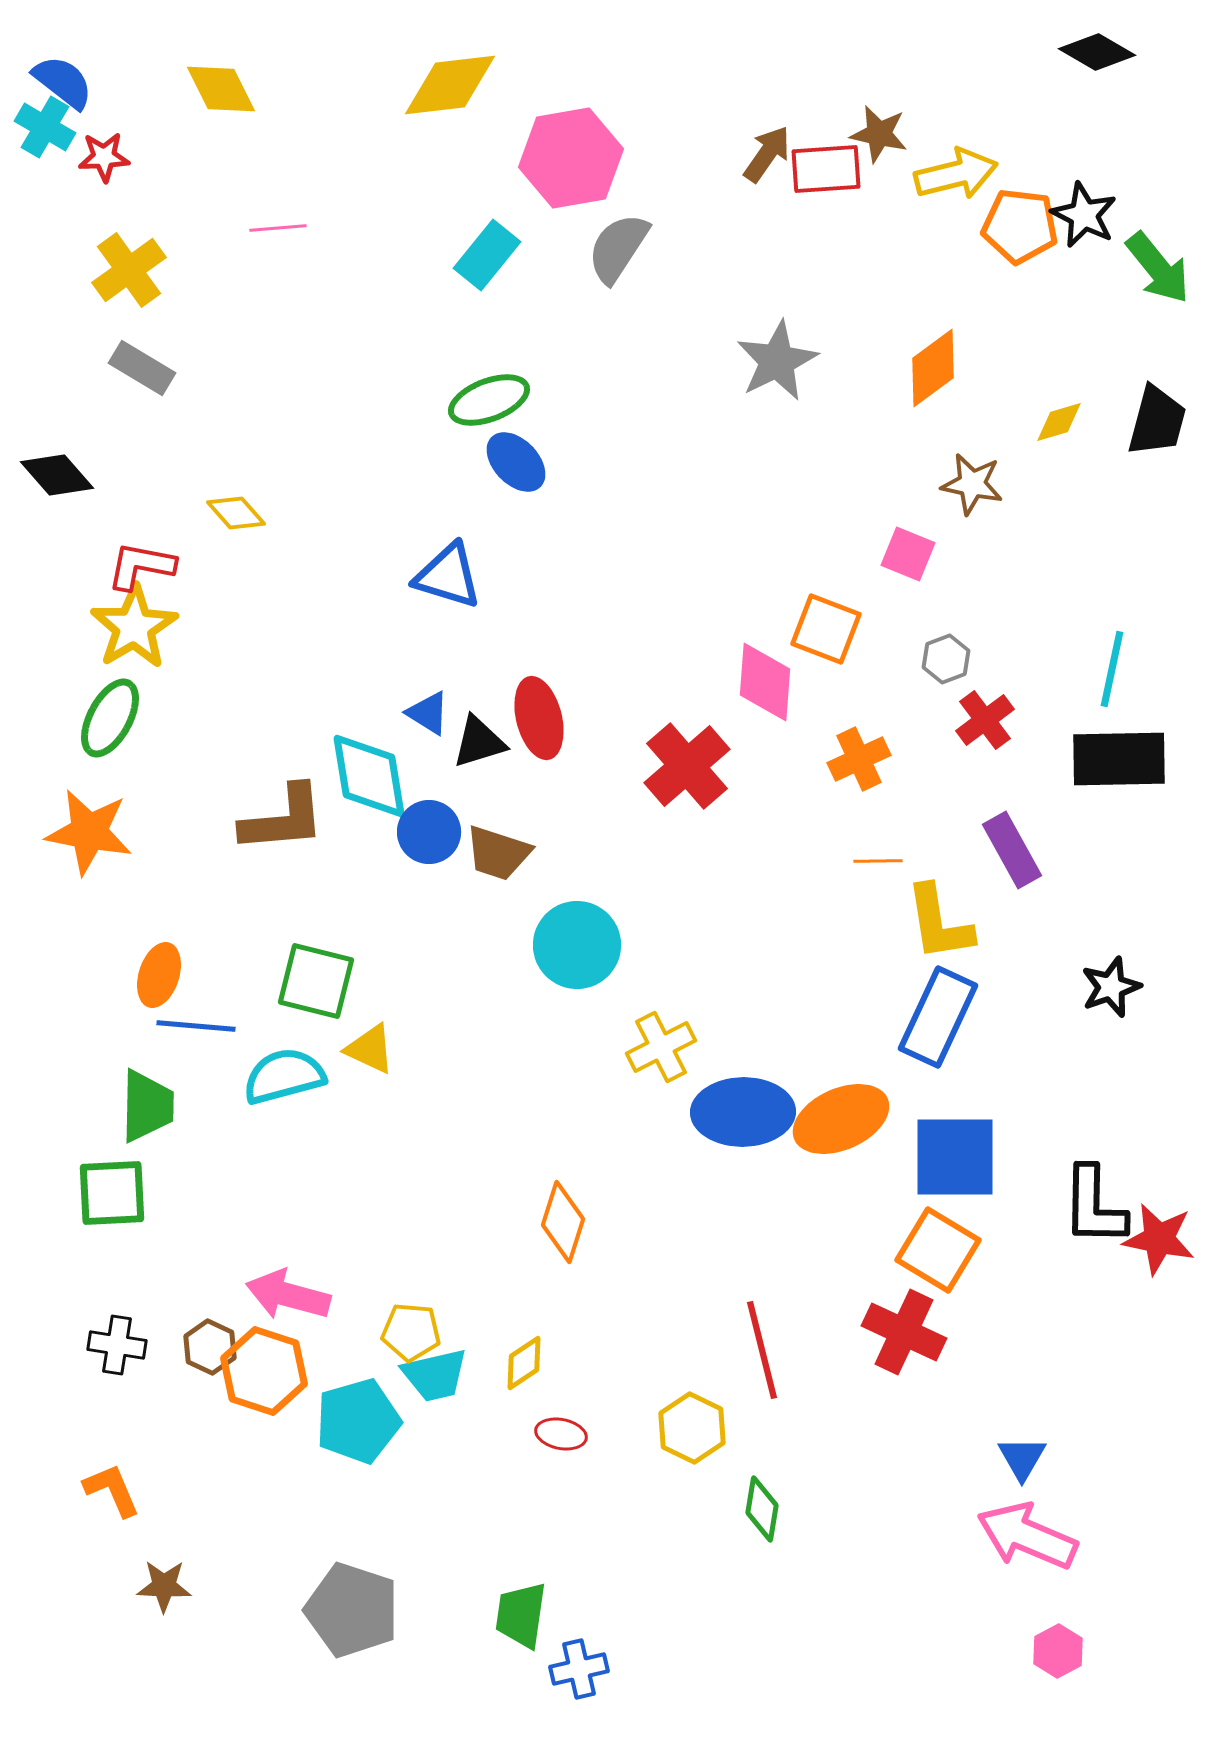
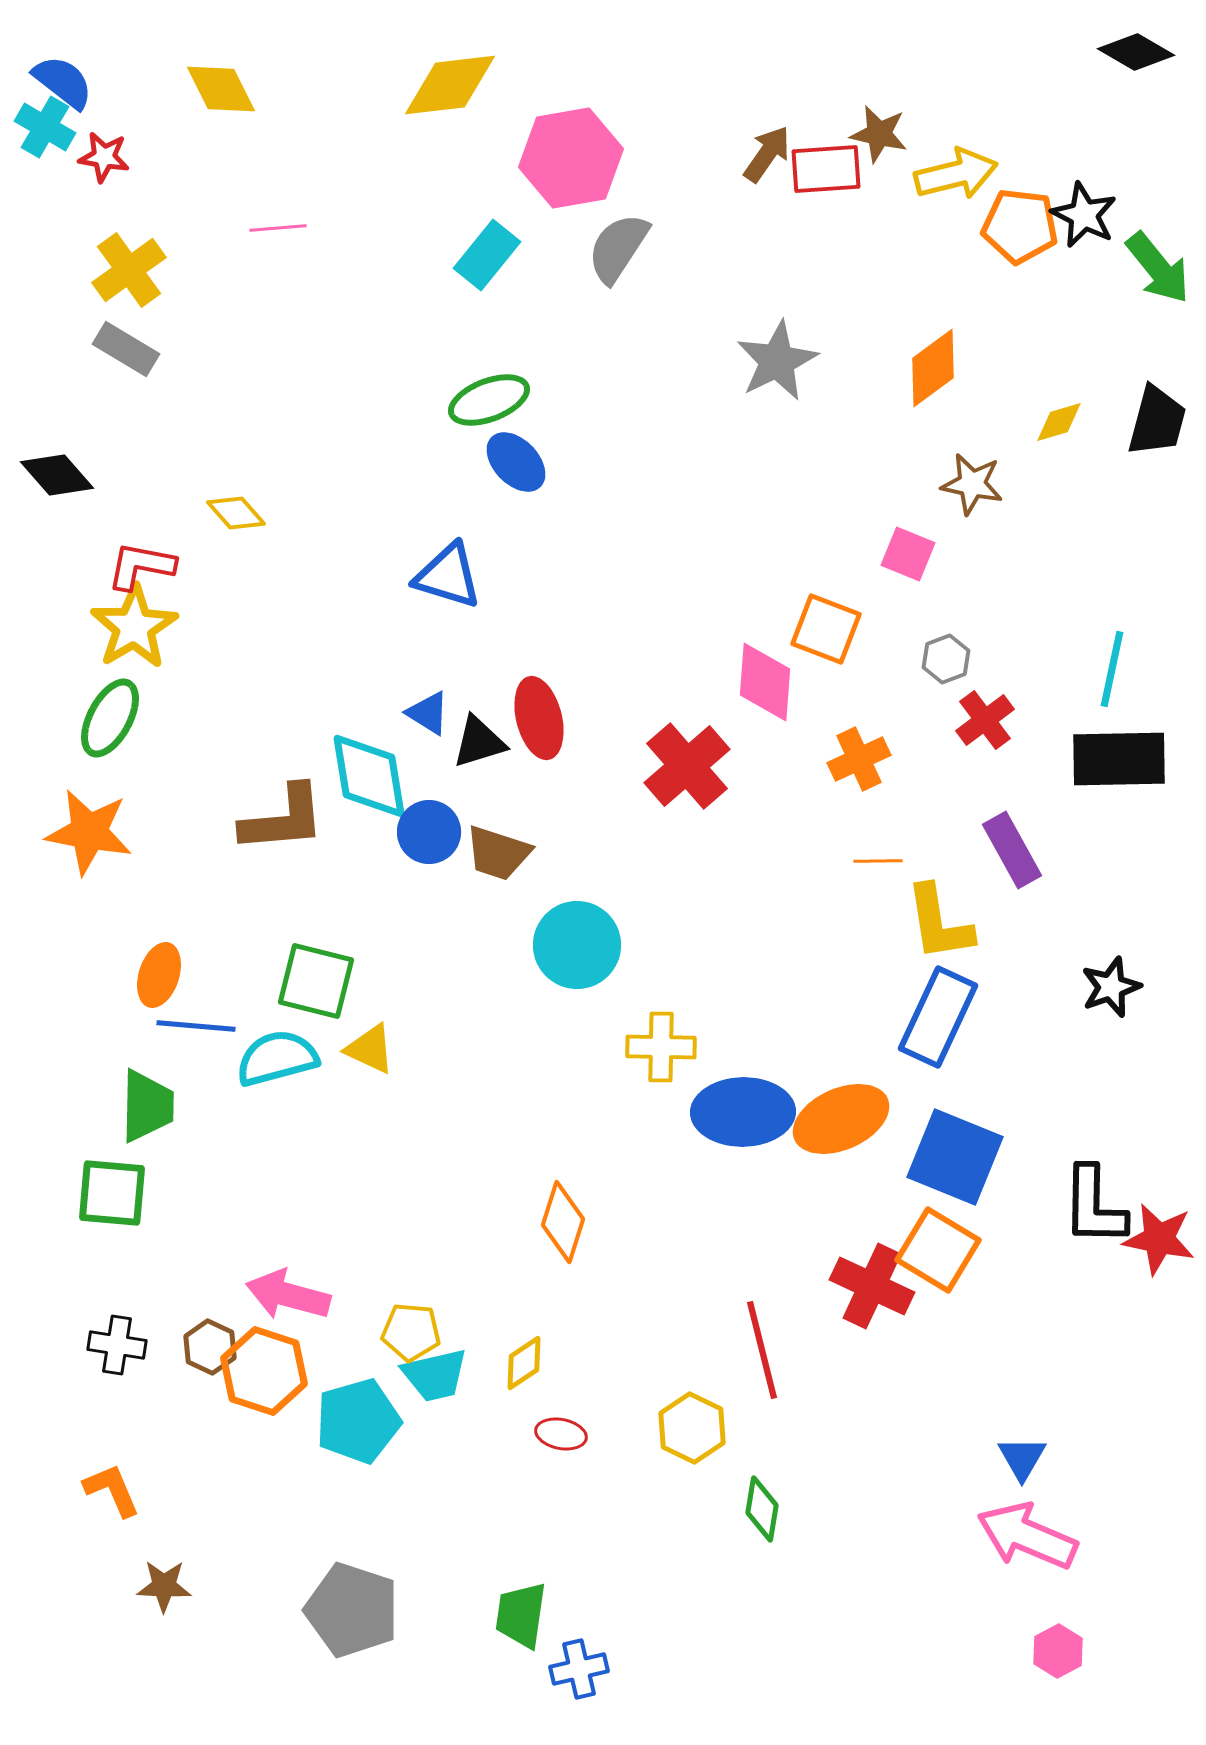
black diamond at (1097, 52): moved 39 px right
red star at (104, 157): rotated 12 degrees clockwise
gray rectangle at (142, 368): moved 16 px left, 19 px up
yellow cross at (661, 1047): rotated 28 degrees clockwise
cyan semicircle at (284, 1076): moved 7 px left, 18 px up
blue square at (955, 1157): rotated 22 degrees clockwise
green square at (112, 1193): rotated 8 degrees clockwise
red cross at (904, 1332): moved 32 px left, 46 px up
